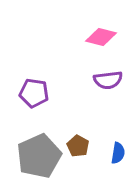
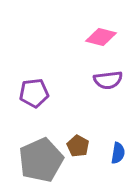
purple pentagon: rotated 16 degrees counterclockwise
gray pentagon: moved 2 px right, 4 px down
